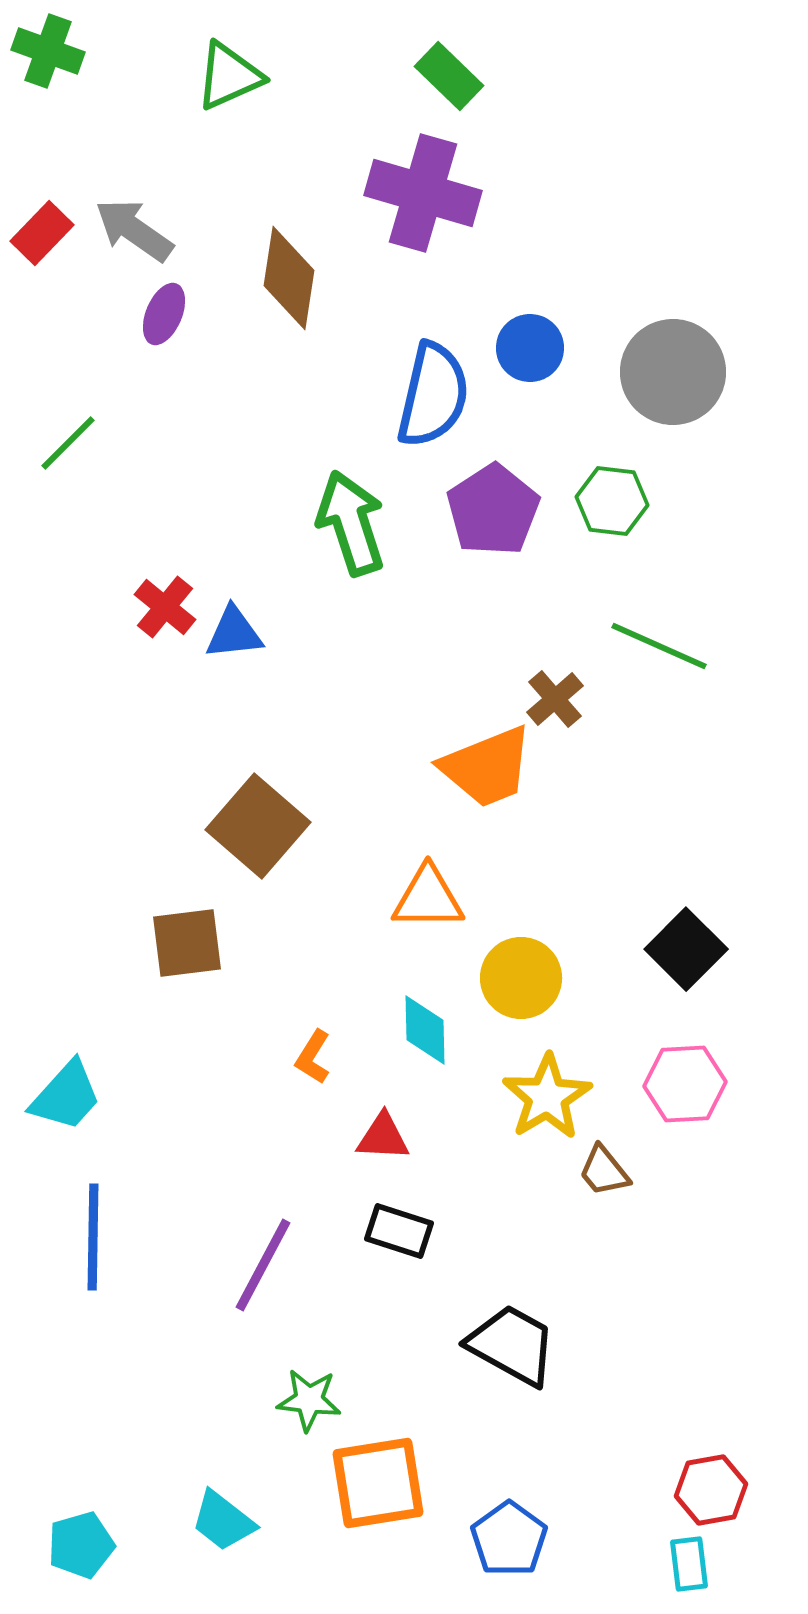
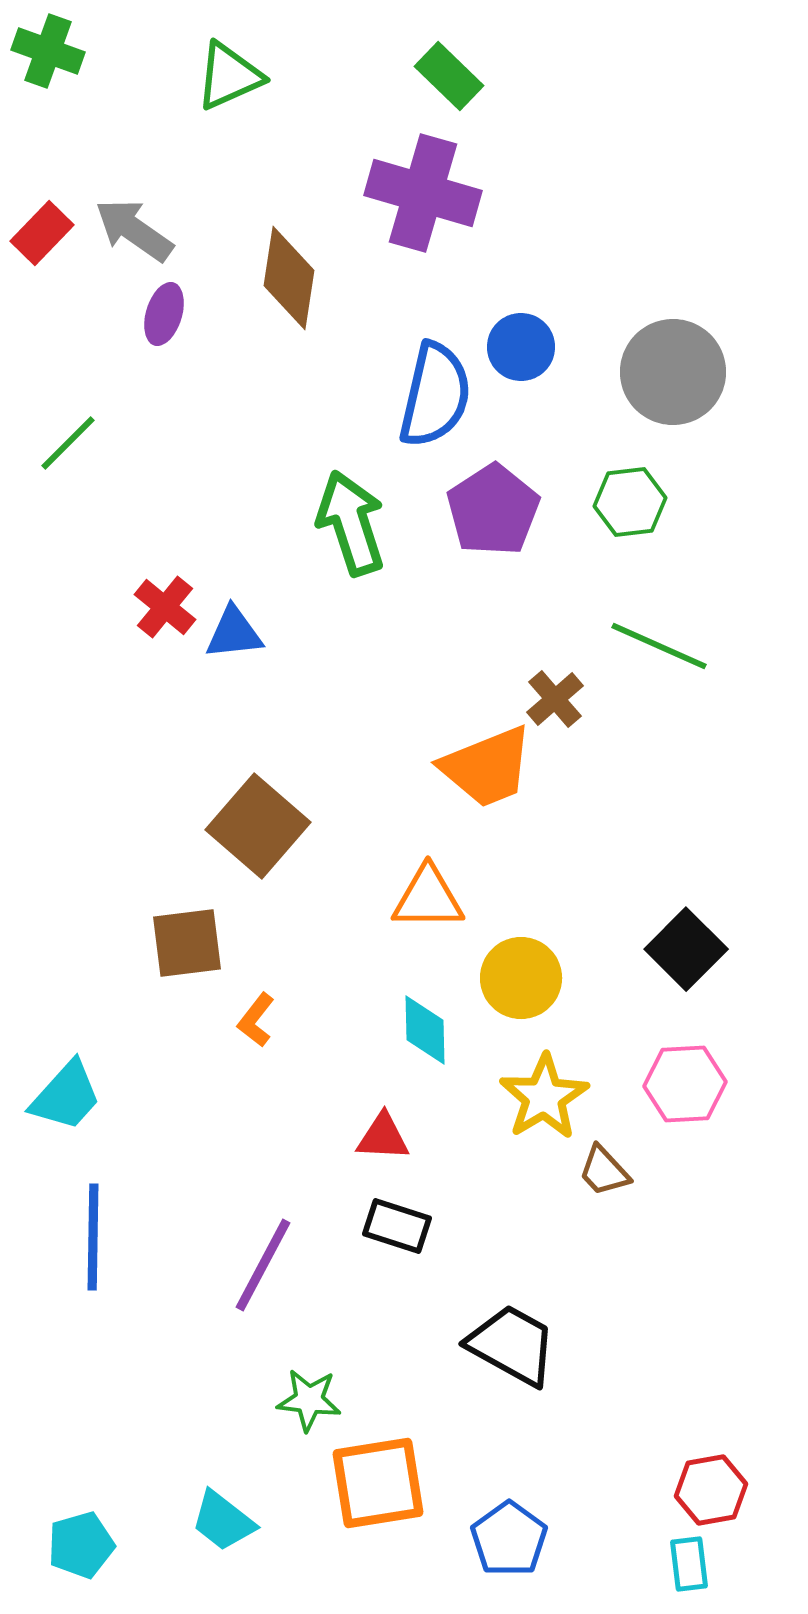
purple ellipse at (164, 314): rotated 6 degrees counterclockwise
blue circle at (530, 348): moved 9 px left, 1 px up
blue semicircle at (433, 395): moved 2 px right
green hexagon at (612, 501): moved 18 px right, 1 px down; rotated 14 degrees counterclockwise
orange L-shape at (313, 1057): moved 57 px left, 37 px up; rotated 6 degrees clockwise
yellow star at (547, 1097): moved 3 px left
brown trapezoid at (604, 1171): rotated 4 degrees counterclockwise
black rectangle at (399, 1231): moved 2 px left, 5 px up
